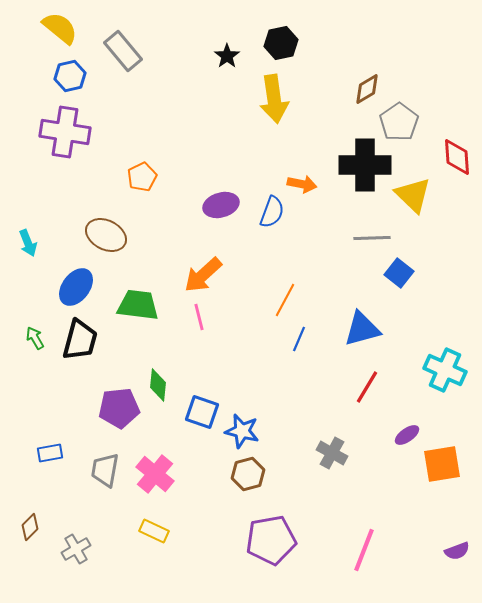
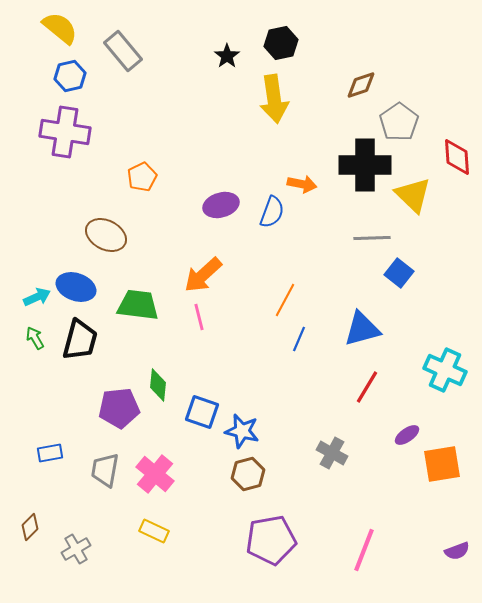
brown diamond at (367, 89): moved 6 px left, 4 px up; rotated 12 degrees clockwise
cyan arrow at (28, 243): moved 9 px right, 54 px down; rotated 92 degrees counterclockwise
blue ellipse at (76, 287): rotated 72 degrees clockwise
